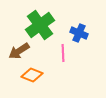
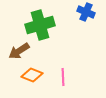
green cross: rotated 20 degrees clockwise
blue cross: moved 7 px right, 21 px up
pink line: moved 24 px down
